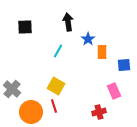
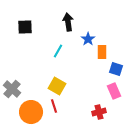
blue square: moved 8 px left, 4 px down; rotated 24 degrees clockwise
yellow square: moved 1 px right
